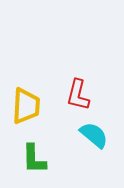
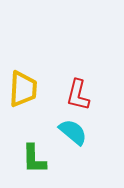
yellow trapezoid: moved 3 px left, 17 px up
cyan semicircle: moved 21 px left, 3 px up
